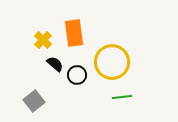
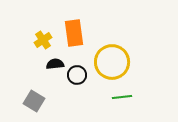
yellow cross: rotated 12 degrees clockwise
black semicircle: rotated 48 degrees counterclockwise
gray square: rotated 20 degrees counterclockwise
